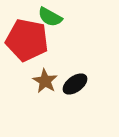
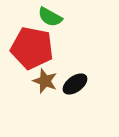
red pentagon: moved 5 px right, 8 px down
brown star: rotated 10 degrees counterclockwise
